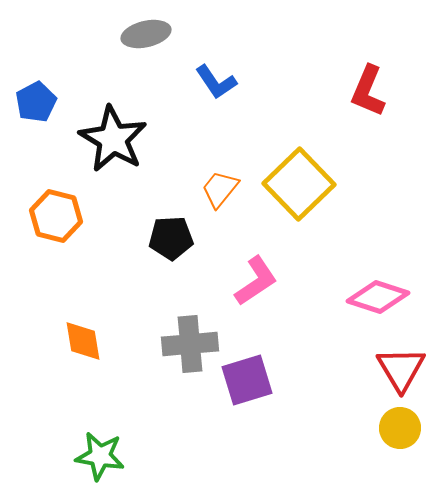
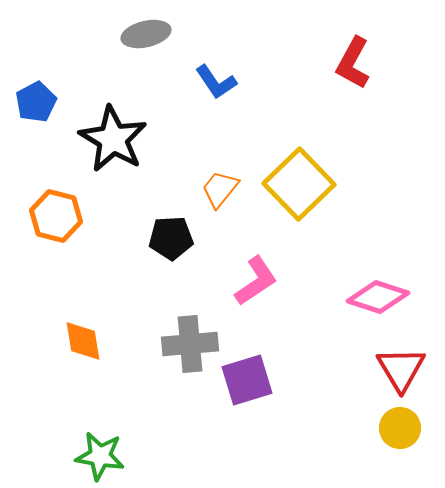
red L-shape: moved 15 px left, 28 px up; rotated 6 degrees clockwise
